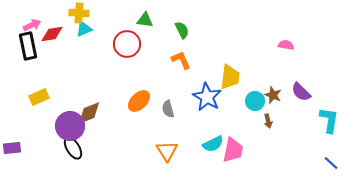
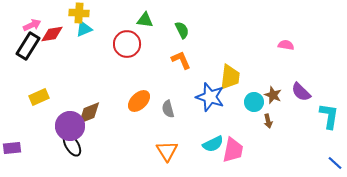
black rectangle: rotated 44 degrees clockwise
blue star: moved 3 px right; rotated 12 degrees counterclockwise
cyan circle: moved 1 px left, 1 px down
cyan L-shape: moved 4 px up
black ellipse: moved 1 px left, 3 px up
blue line: moved 4 px right
